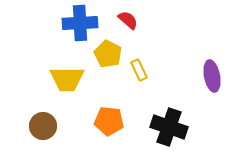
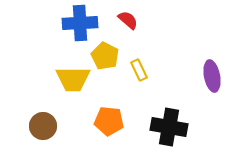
yellow pentagon: moved 3 px left, 2 px down
yellow trapezoid: moved 6 px right
black cross: rotated 9 degrees counterclockwise
